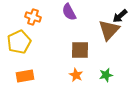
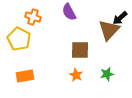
black arrow: moved 2 px down
yellow pentagon: moved 3 px up; rotated 20 degrees counterclockwise
green star: moved 1 px right, 1 px up
